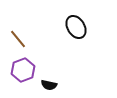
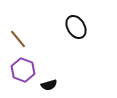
purple hexagon: rotated 20 degrees counterclockwise
black semicircle: rotated 28 degrees counterclockwise
